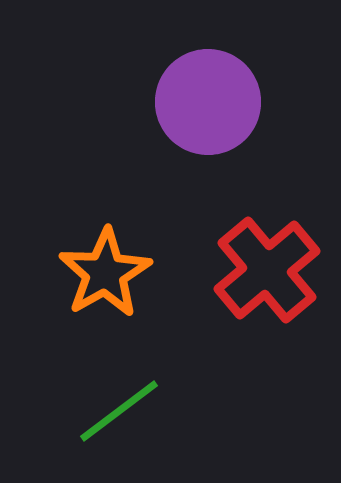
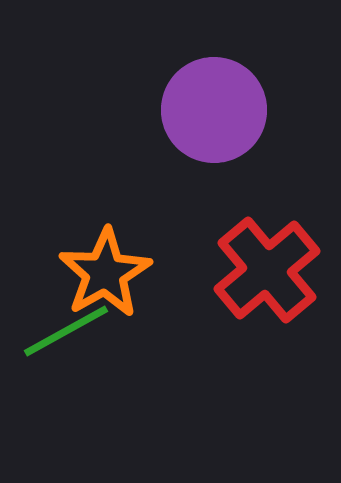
purple circle: moved 6 px right, 8 px down
green line: moved 53 px left, 80 px up; rotated 8 degrees clockwise
